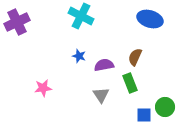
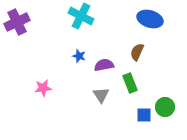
brown semicircle: moved 2 px right, 5 px up
